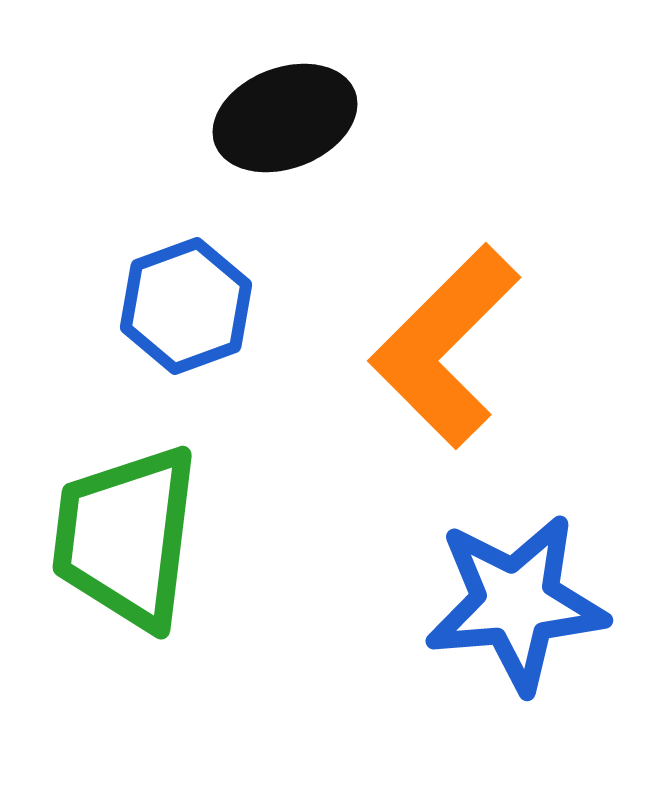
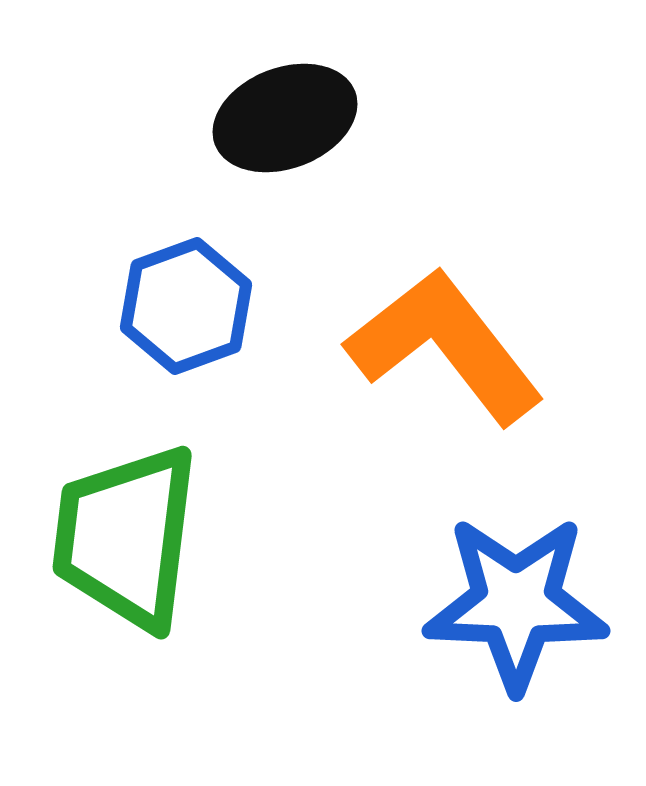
orange L-shape: rotated 97 degrees clockwise
blue star: rotated 7 degrees clockwise
